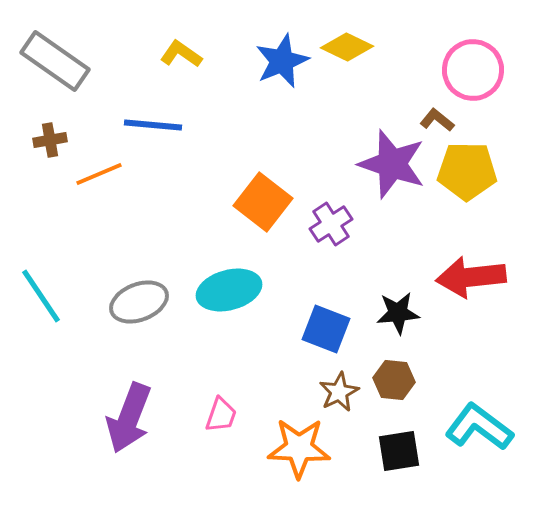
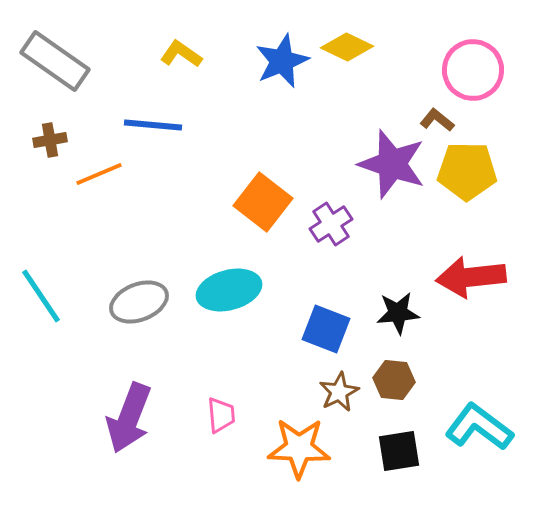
pink trapezoid: rotated 24 degrees counterclockwise
